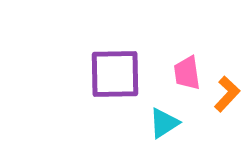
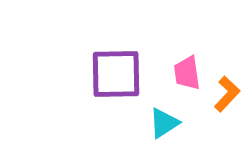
purple square: moved 1 px right
